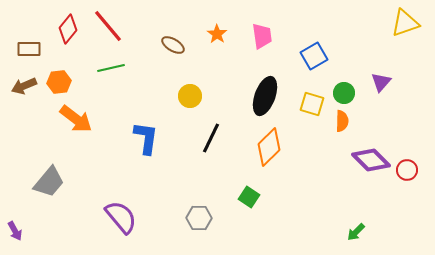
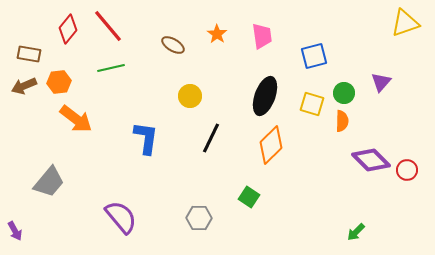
brown rectangle: moved 5 px down; rotated 10 degrees clockwise
blue square: rotated 16 degrees clockwise
orange diamond: moved 2 px right, 2 px up
